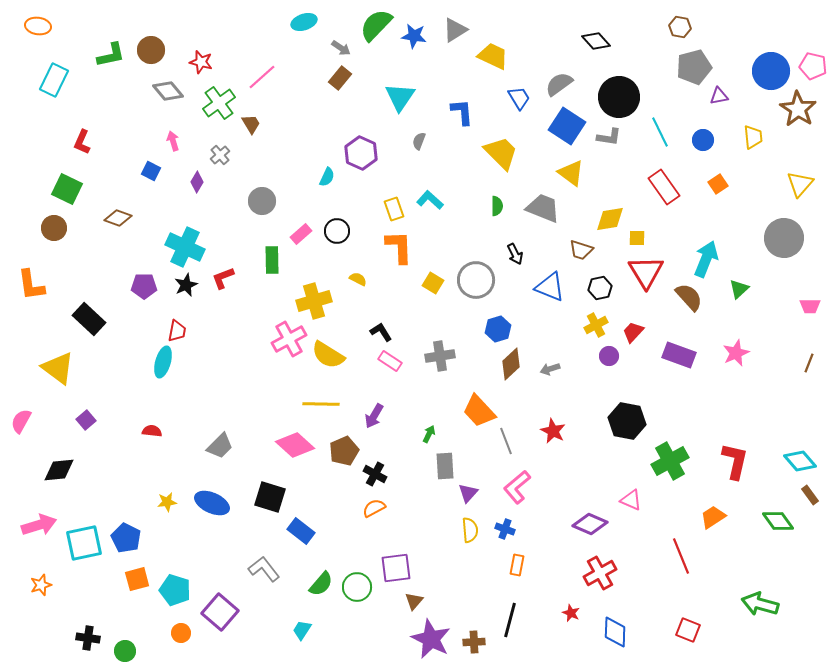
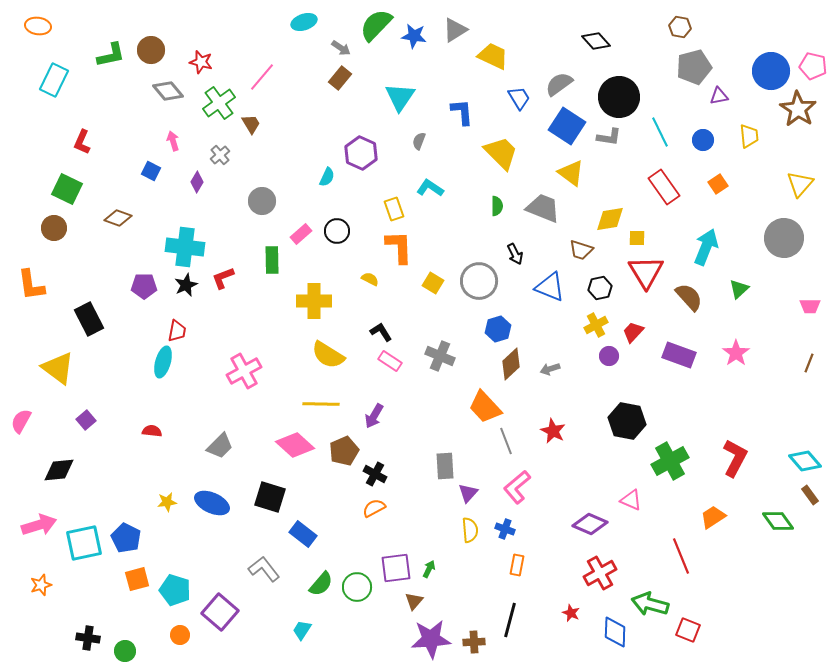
pink line at (262, 77): rotated 8 degrees counterclockwise
yellow trapezoid at (753, 137): moved 4 px left, 1 px up
cyan L-shape at (430, 200): moved 12 px up; rotated 8 degrees counterclockwise
cyan cross at (185, 247): rotated 18 degrees counterclockwise
cyan arrow at (706, 259): moved 12 px up
yellow semicircle at (358, 279): moved 12 px right
gray circle at (476, 280): moved 3 px right, 1 px down
yellow cross at (314, 301): rotated 16 degrees clockwise
black rectangle at (89, 319): rotated 20 degrees clockwise
pink cross at (289, 339): moved 45 px left, 32 px down
pink star at (736, 353): rotated 12 degrees counterclockwise
gray cross at (440, 356): rotated 32 degrees clockwise
orange trapezoid at (479, 411): moved 6 px right, 4 px up
green arrow at (429, 434): moved 135 px down
red L-shape at (735, 461): moved 3 px up; rotated 15 degrees clockwise
cyan diamond at (800, 461): moved 5 px right
blue rectangle at (301, 531): moved 2 px right, 3 px down
green arrow at (760, 604): moved 110 px left
orange circle at (181, 633): moved 1 px left, 2 px down
purple star at (431, 639): rotated 30 degrees counterclockwise
